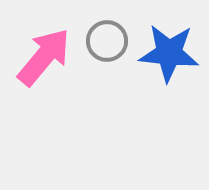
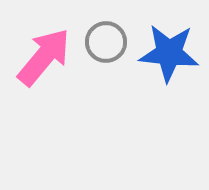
gray circle: moved 1 px left, 1 px down
